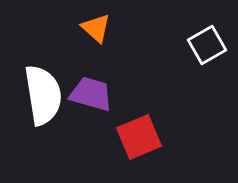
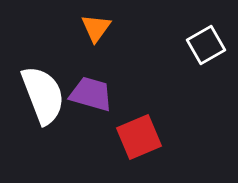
orange triangle: rotated 24 degrees clockwise
white square: moved 1 px left
white semicircle: rotated 12 degrees counterclockwise
